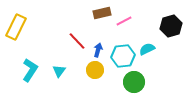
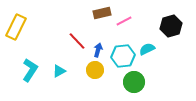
cyan triangle: rotated 24 degrees clockwise
